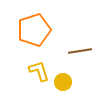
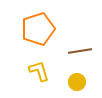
orange pentagon: moved 4 px right, 1 px up
yellow circle: moved 14 px right
